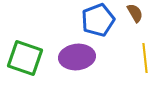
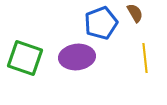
blue pentagon: moved 3 px right, 3 px down
